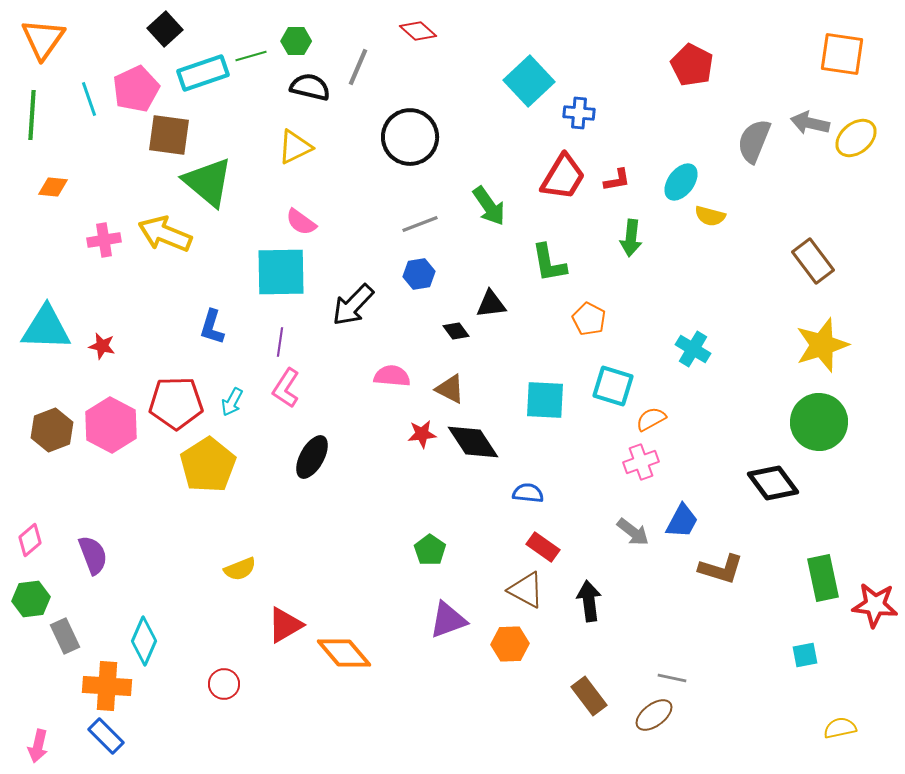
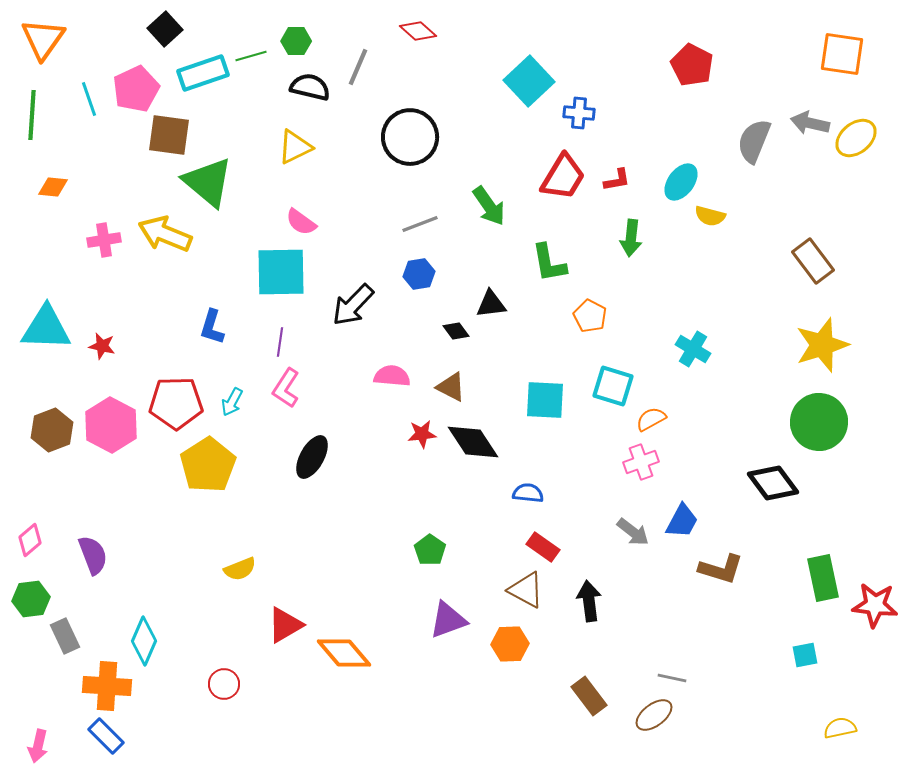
orange pentagon at (589, 319): moved 1 px right, 3 px up
brown triangle at (450, 389): moved 1 px right, 2 px up
